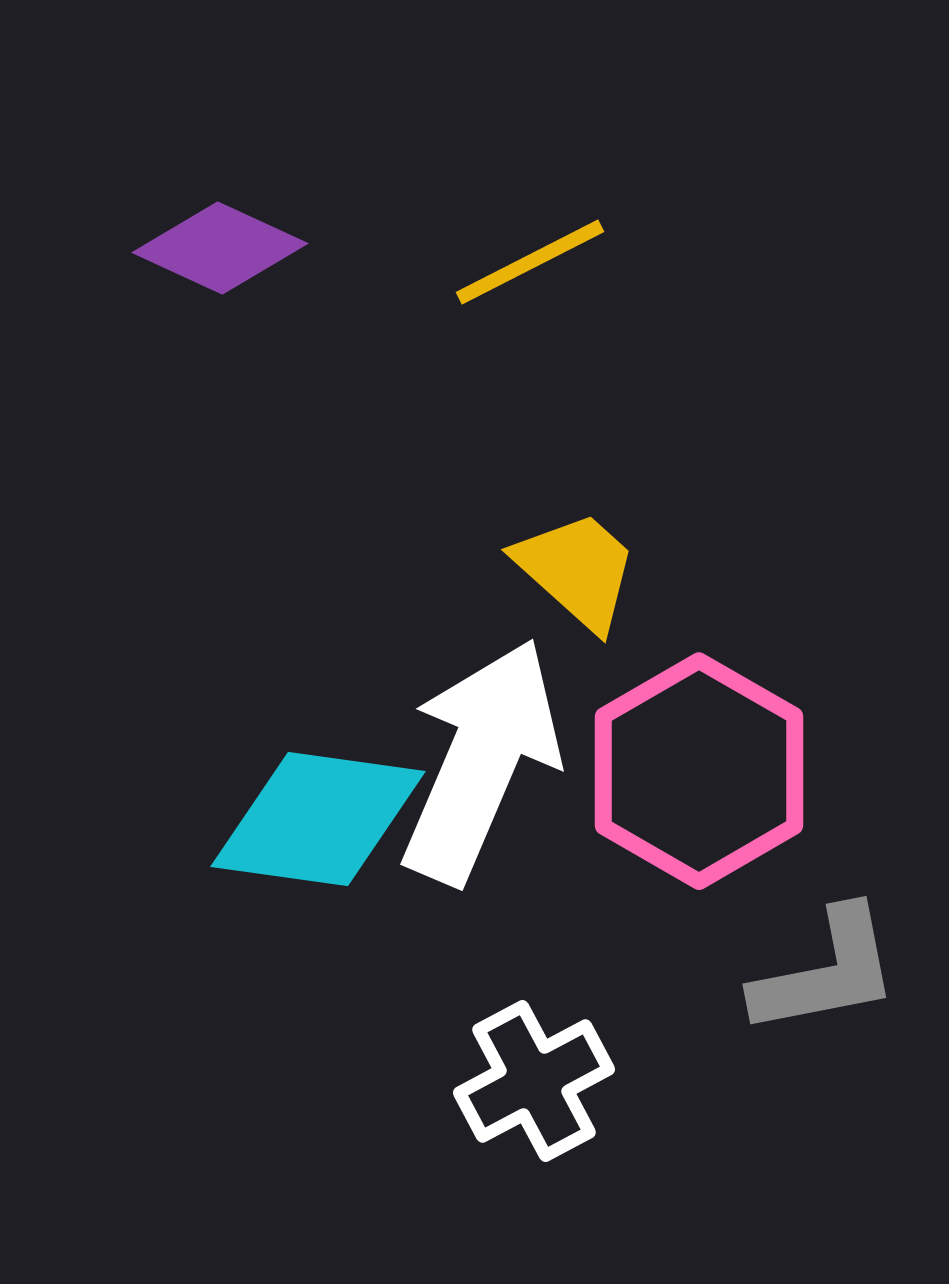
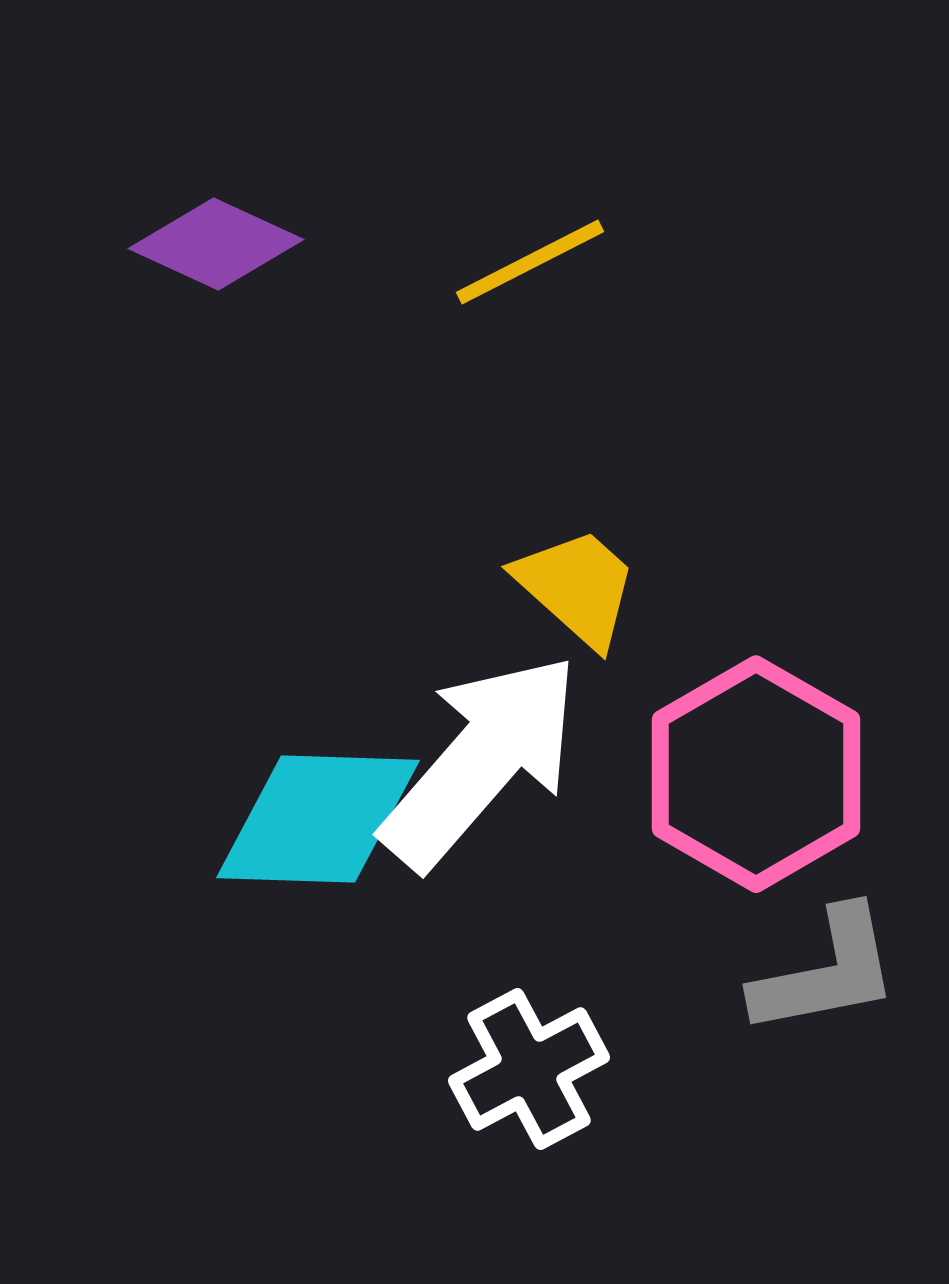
purple diamond: moved 4 px left, 4 px up
yellow trapezoid: moved 17 px down
white arrow: rotated 18 degrees clockwise
pink hexagon: moved 57 px right, 3 px down
cyan diamond: rotated 6 degrees counterclockwise
white cross: moved 5 px left, 12 px up
